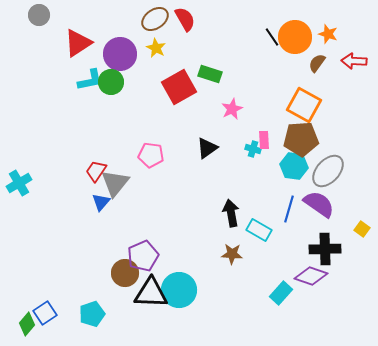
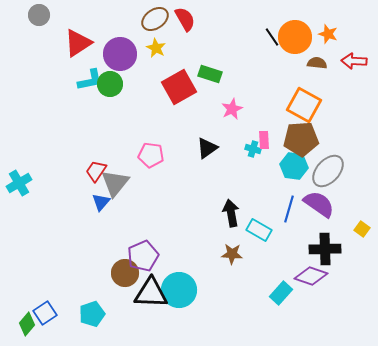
brown semicircle at (317, 63): rotated 60 degrees clockwise
green circle at (111, 82): moved 1 px left, 2 px down
